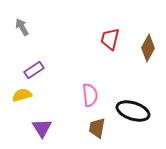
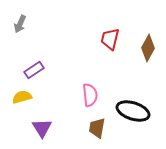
gray arrow: moved 2 px left, 3 px up; rotated 126 degrees counterclockwise
yellow semicircle: moved 2 px down
